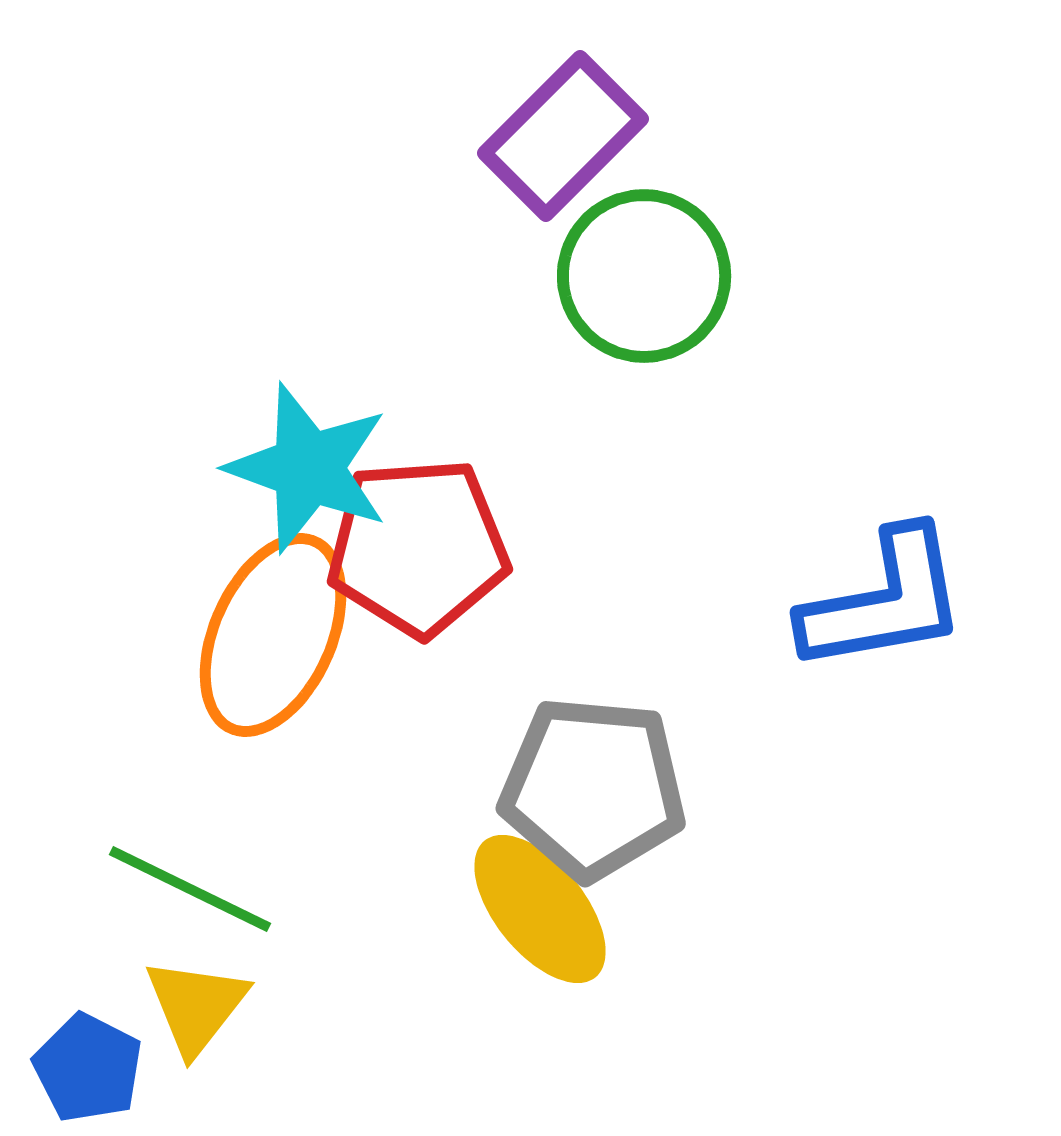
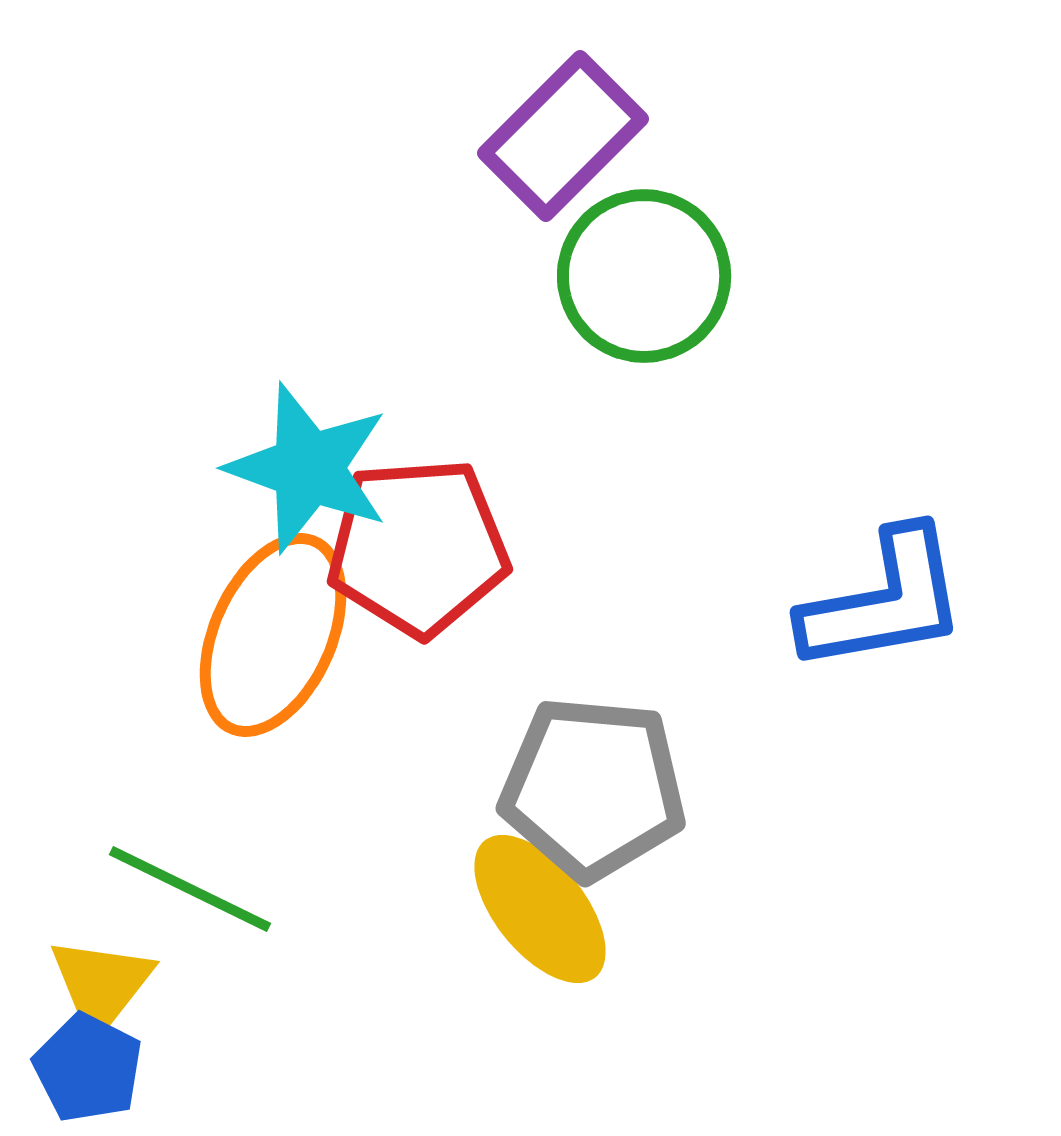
yellow triangle: moved 95 px left, 21 px up
